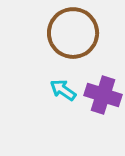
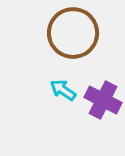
purple cross: moved 5 px down; rotated 9 degrees clockwise
